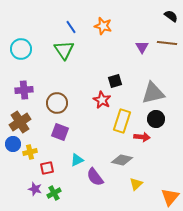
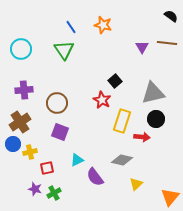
orange star: moved 1 px up
black square: rotated 24 degrees counterclockwise
